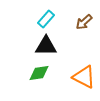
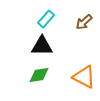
black triangle: moved 4 px left
green diamond: moved 2 px down
